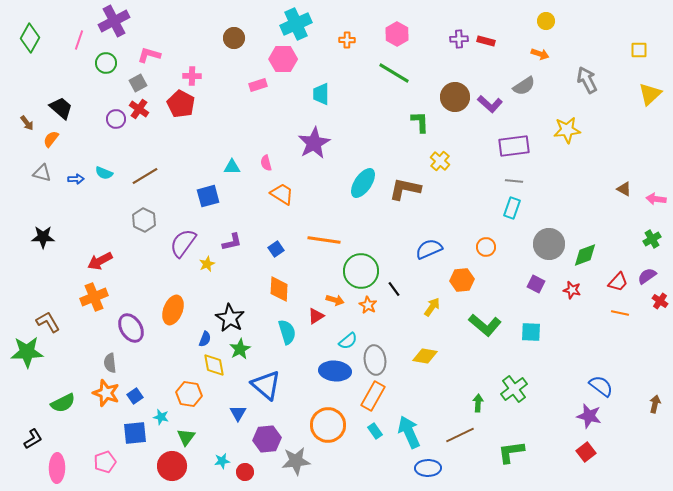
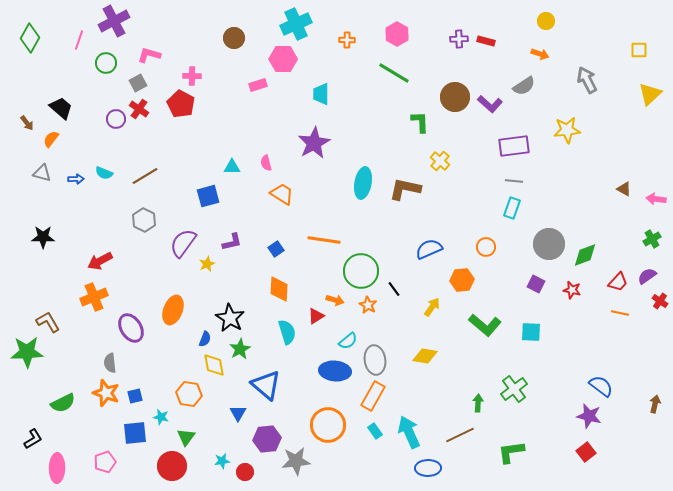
cyan ellipse at (363, 183): rotated 24 degrees counterclockwise
blue square at (135, 396): rotated 21 degrees clockwise
